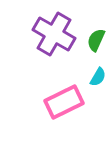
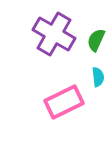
cyan semicircle: rotated 36 degrees counterclockwise
